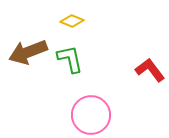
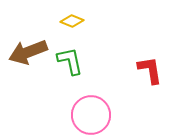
green L-shape: moved 2 px down
red L-shape: rotated 28 degrees clockwise
